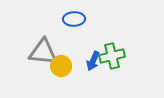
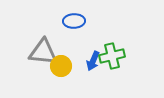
blue ellipse: moved 2 px down
